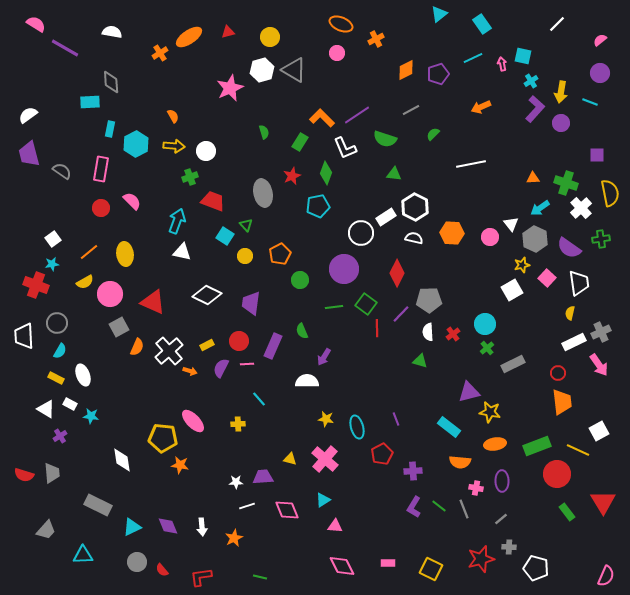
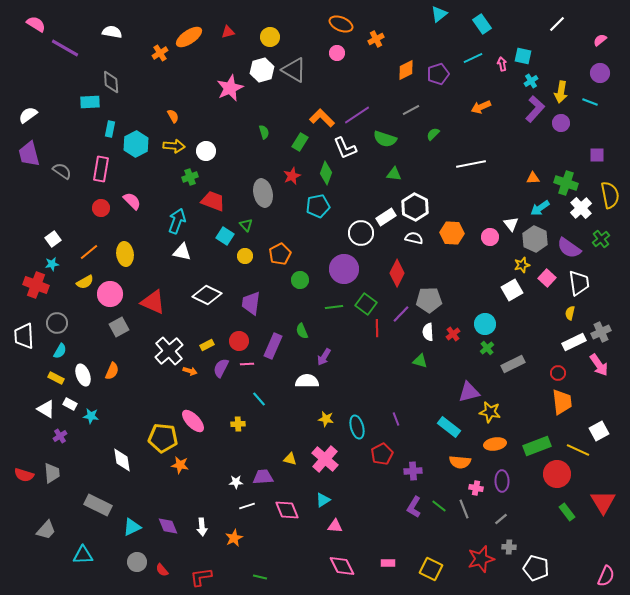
yellow semicircle at (610, 193): moved 2 px down
green cross at (601, 239): rotated 30 degrees counterclockwise
orange semicircle at (137, 347): moved 25 px left, 24 px down
